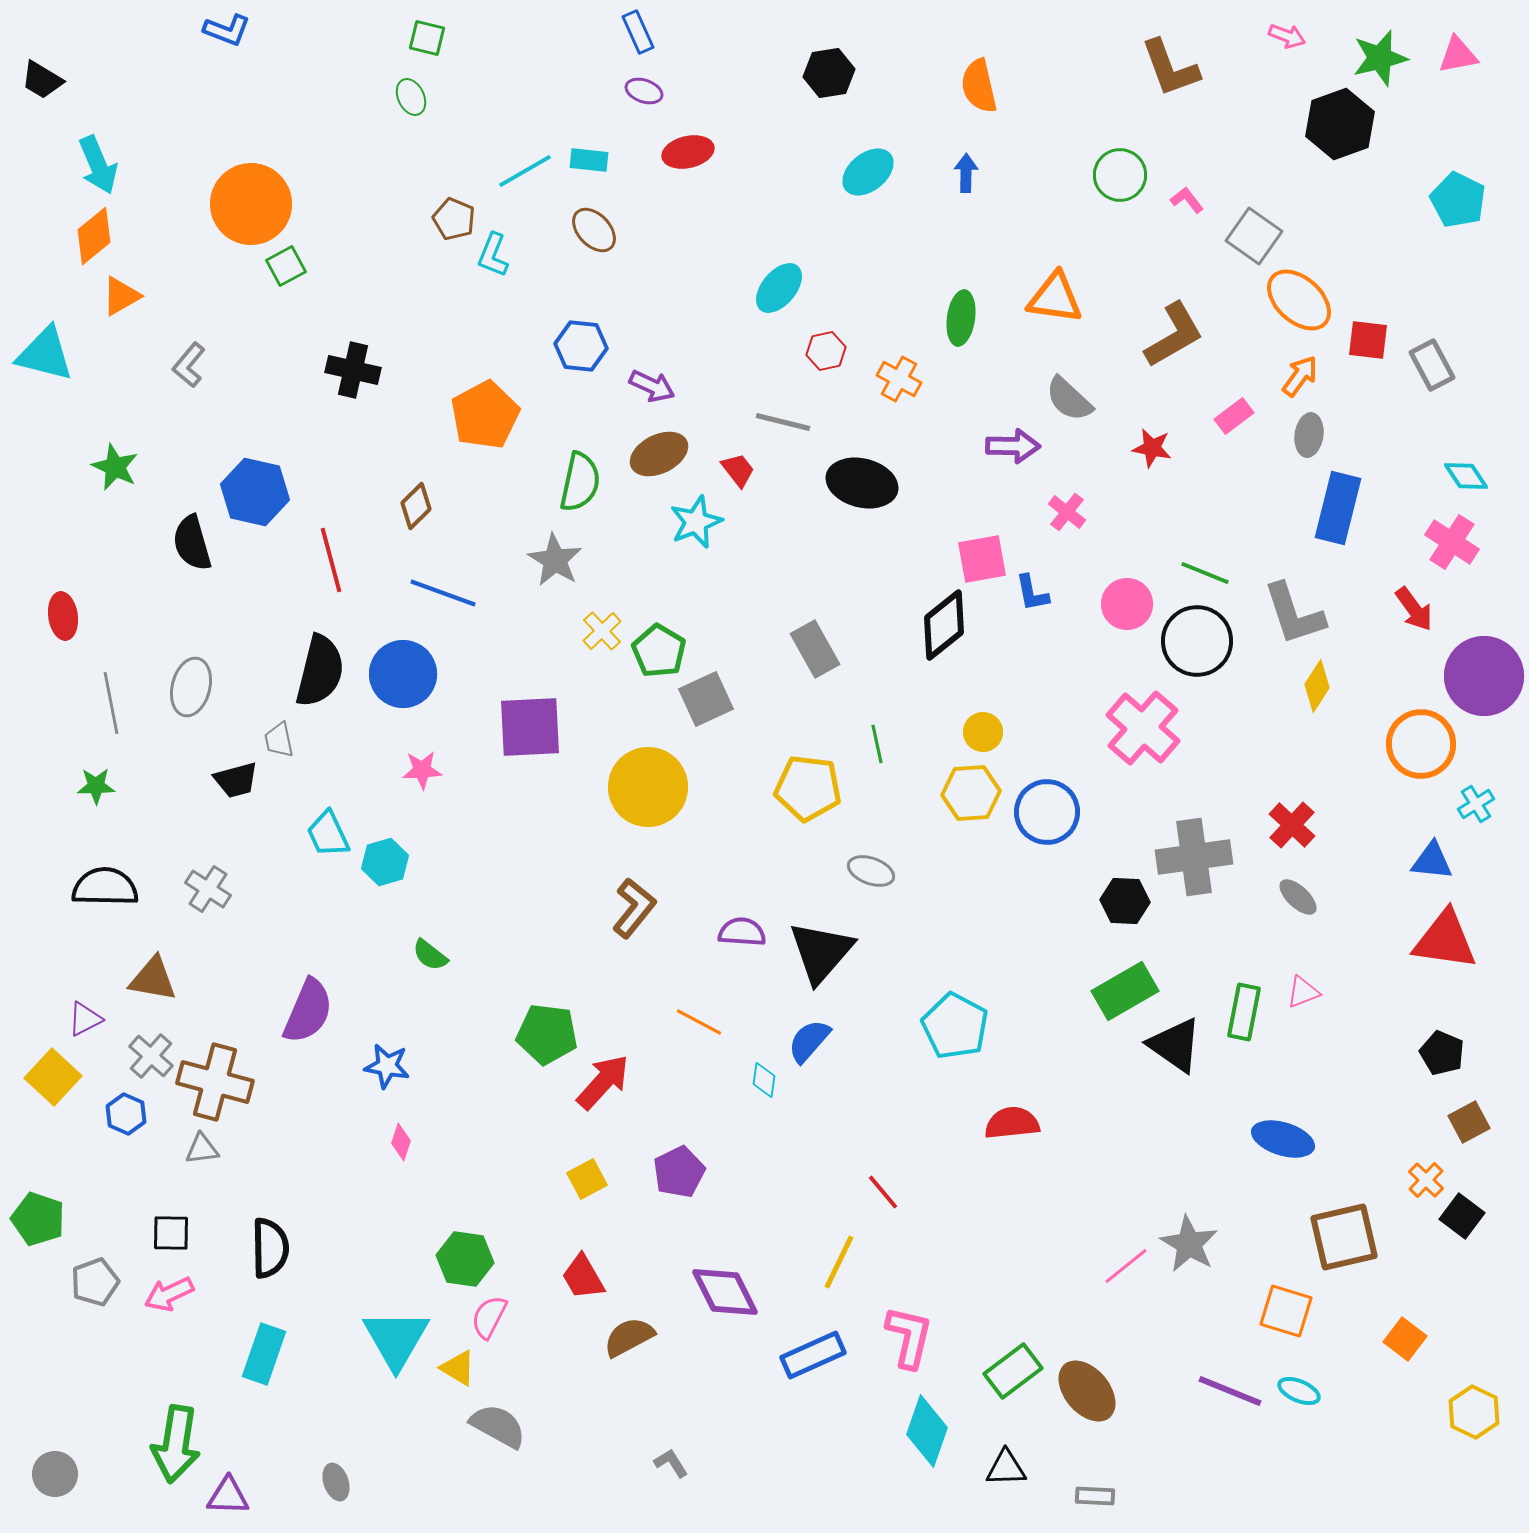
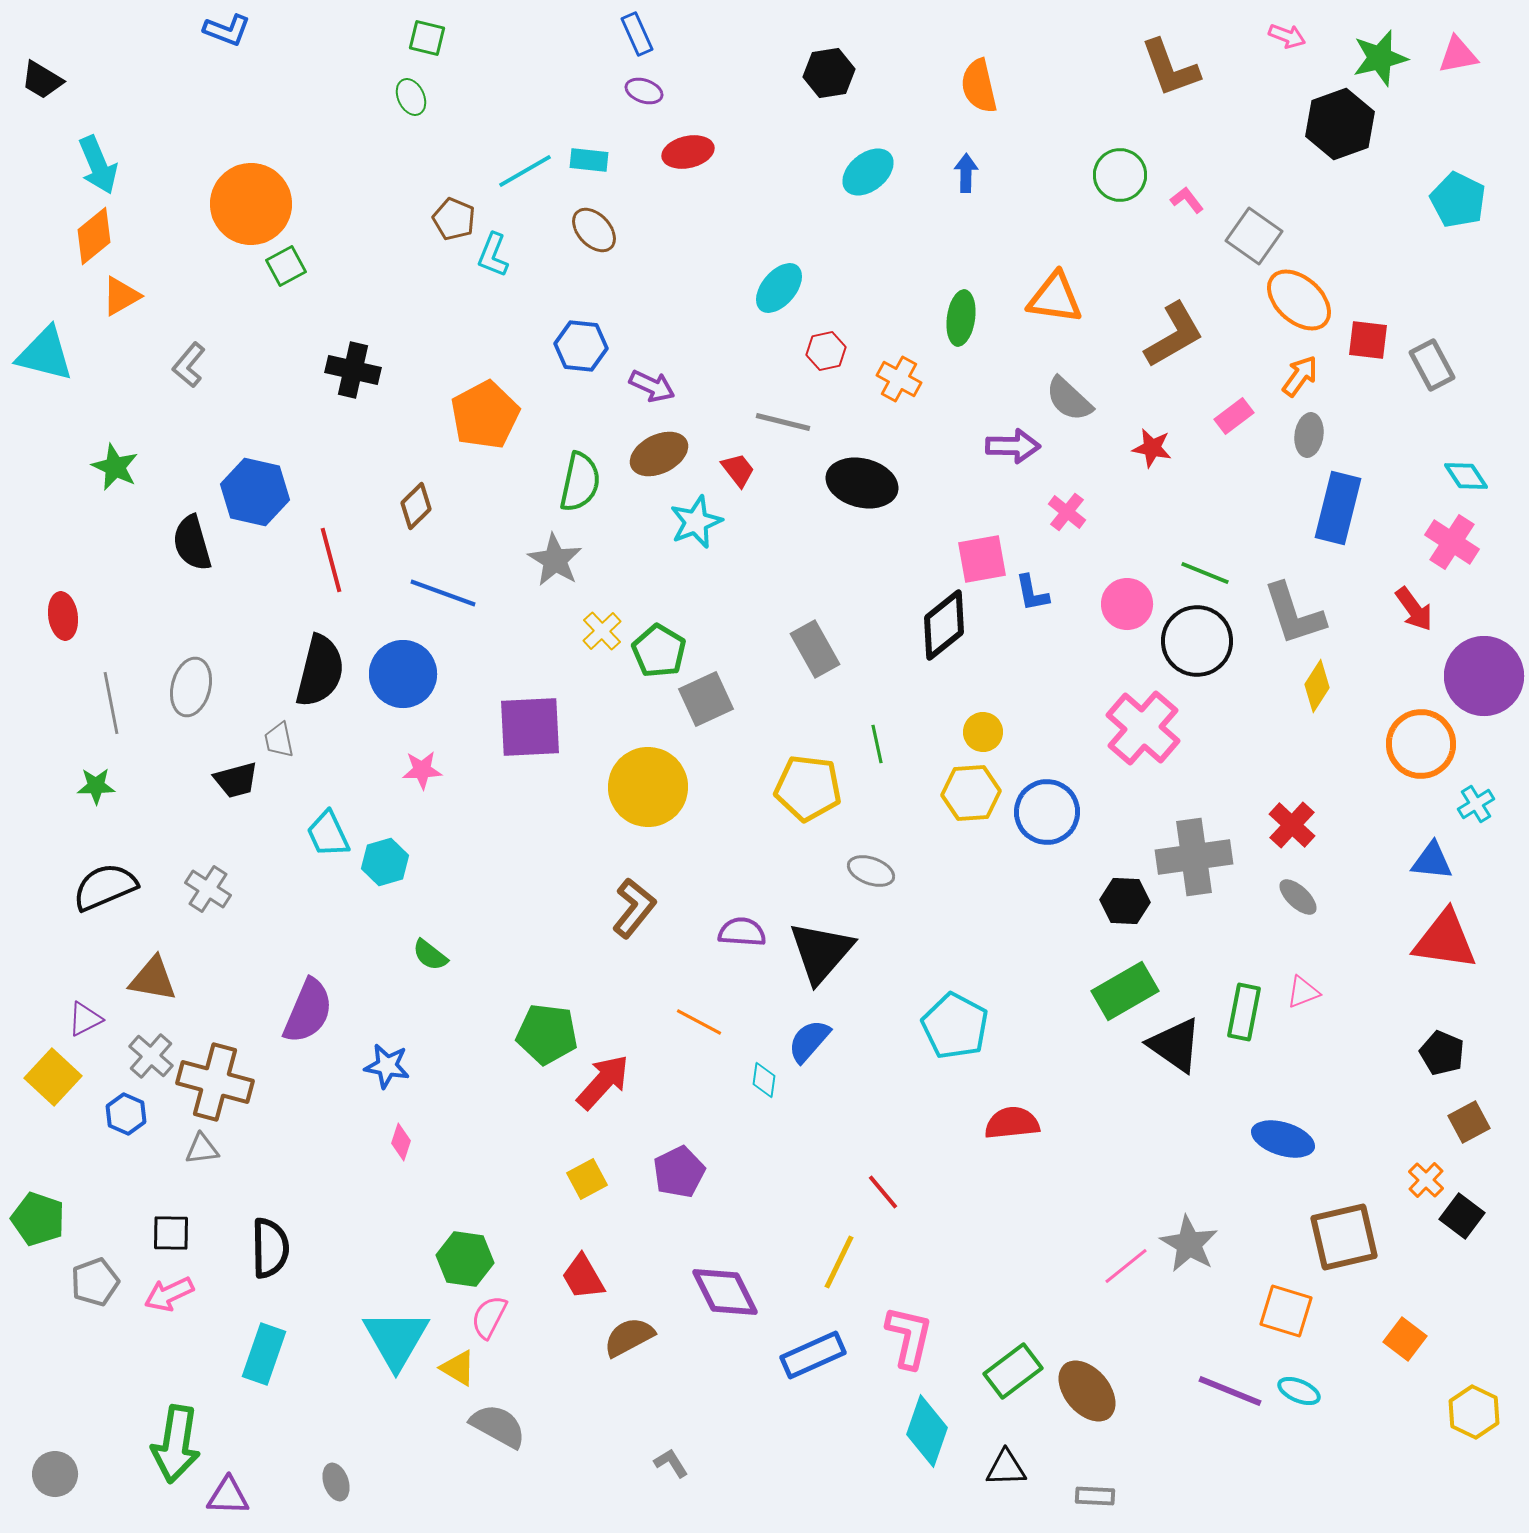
blue rectangle at (638, 32): moved 1 px left, 2 px down
black semicircle at (105, 887): rotated 24 degrees counterclockwise
